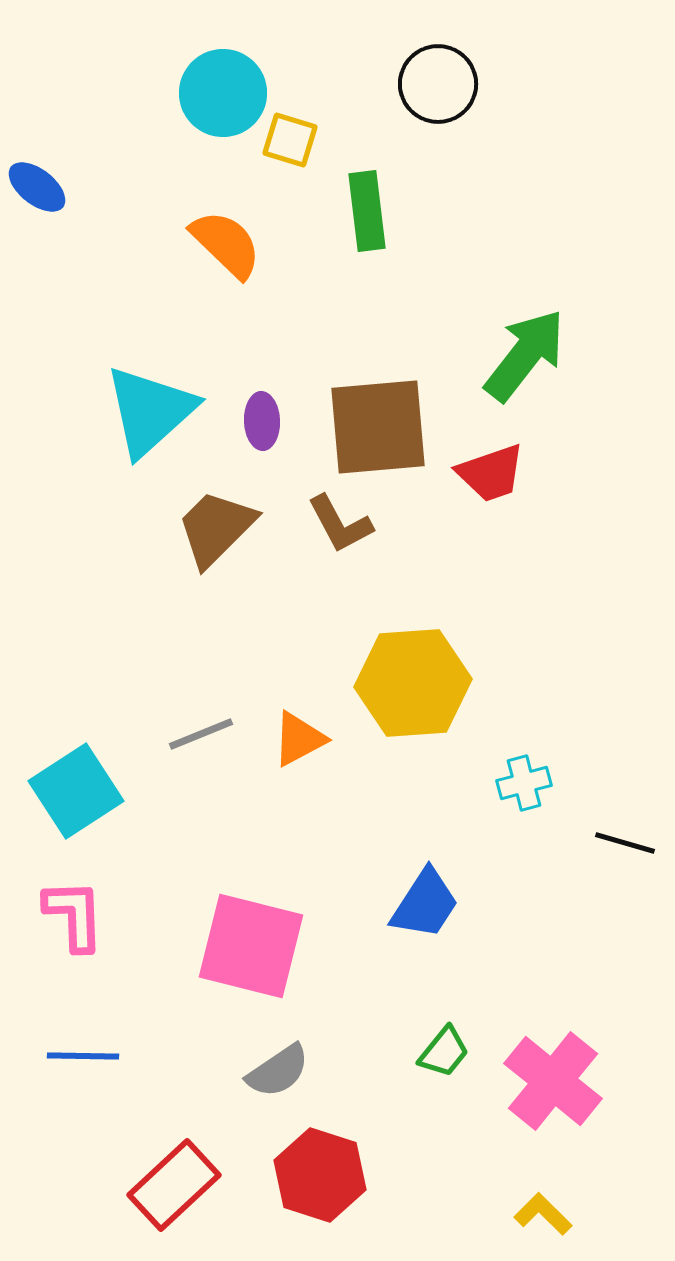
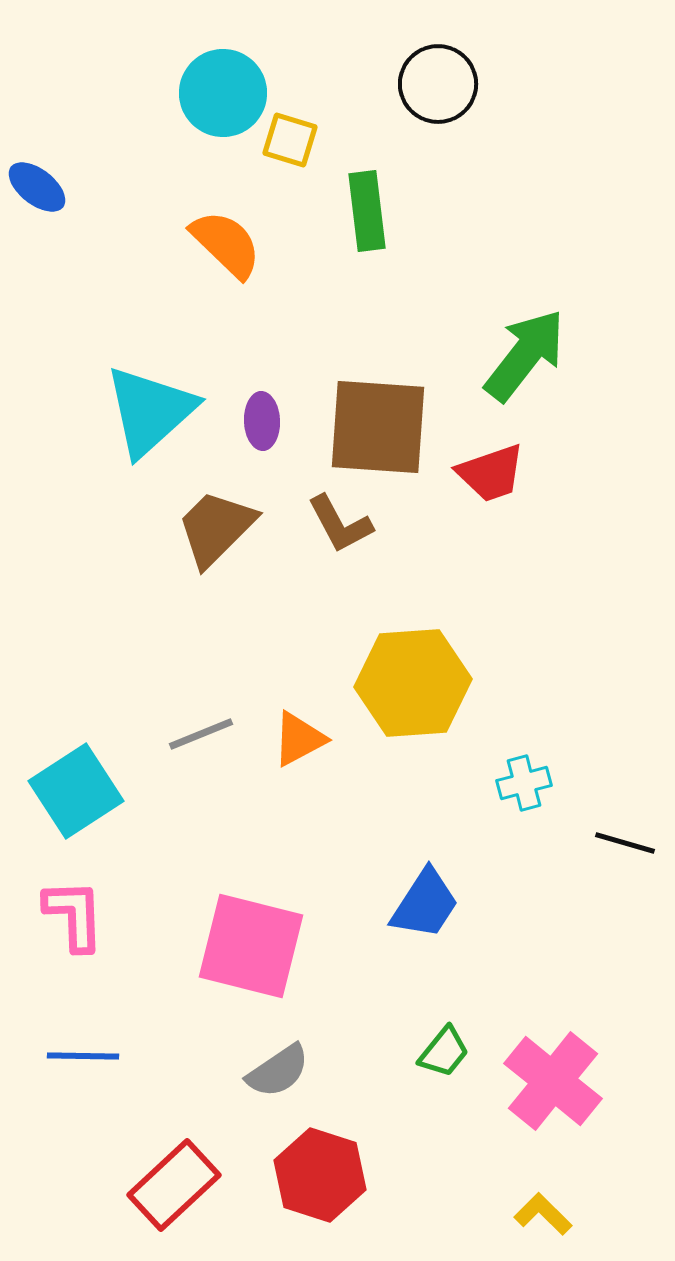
brown square: rotated 9 degrees clockwise
